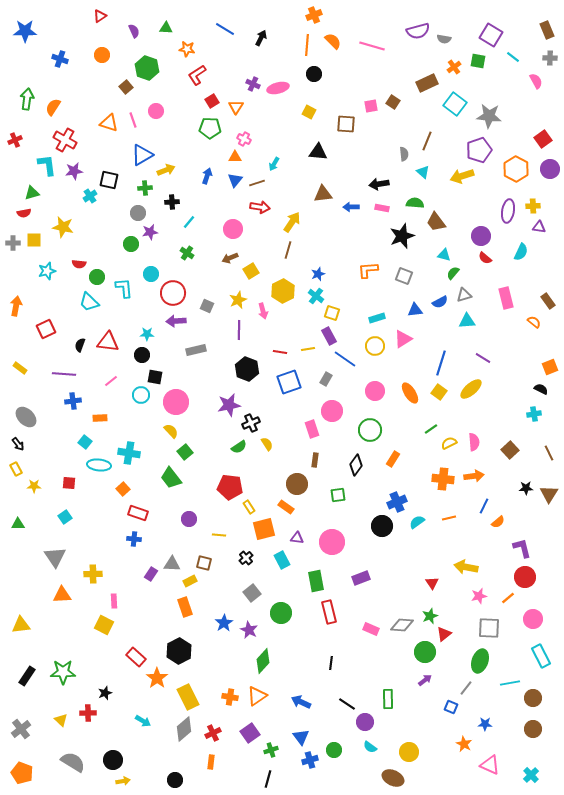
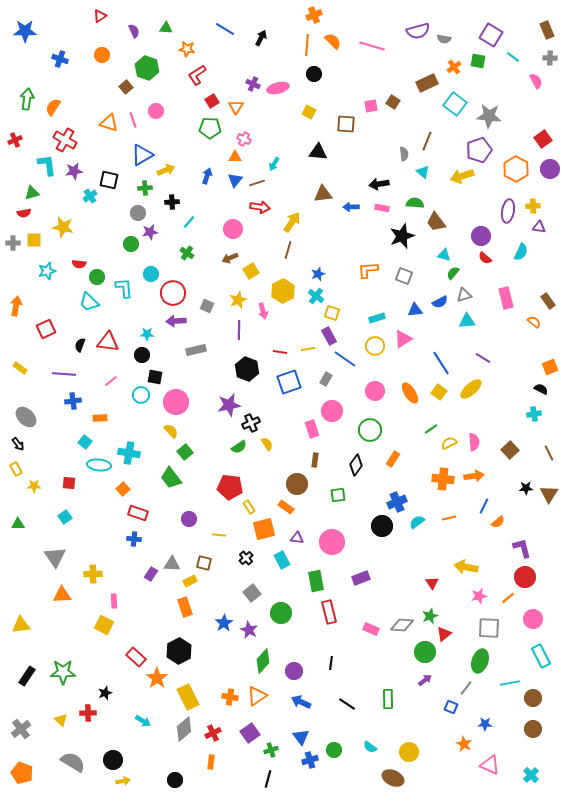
blue line at (441, 363): rotated 50 degrees counterclockwise
purple circle at (365, 722): moved 71 px left, 51 px up
